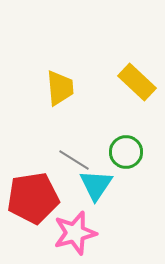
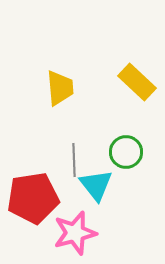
gray line: rotated 56 degrees clockwise
cyan triangle: rotated 12 degrees counterclockwise
